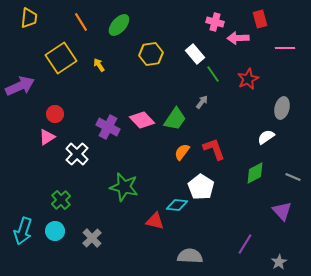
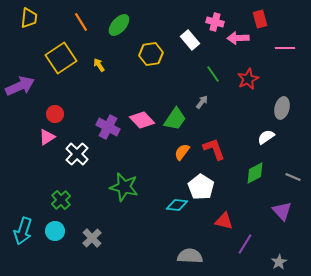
white rectangle: moved 5 px left, 14 px up
red triangle: moved 69 px right
